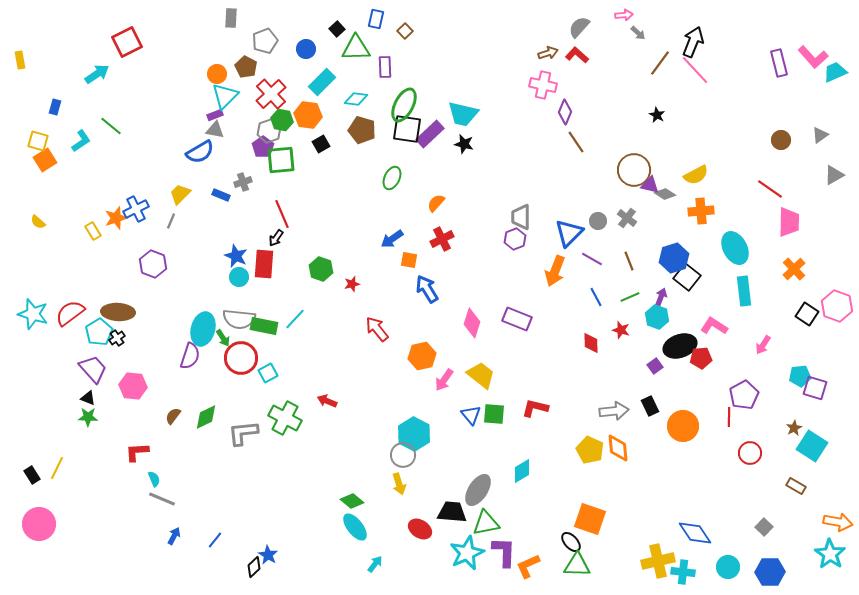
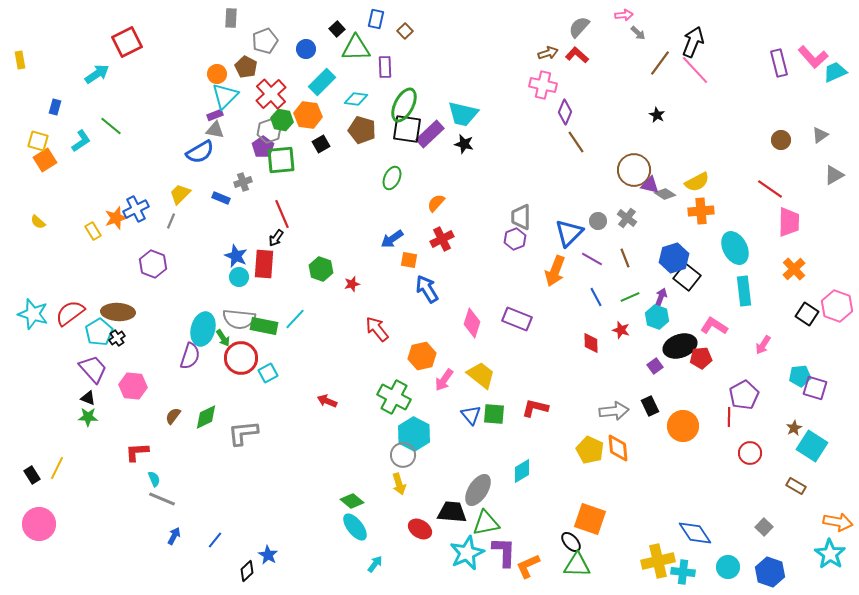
yellow semicircle at (696, 175): moved 1 px right, 7 px down
blue rectangle at (221, 195): moved 3 px down
brown line at (629, 261): moved 4 px left, 3 px up
green cross at (285, 418): moved 109 px right, 21 px up
black diamond at (254, 567): moved 7 px left, 4 px down
blue hexagon at (770, 572): rotated 20 degrees clockwise
